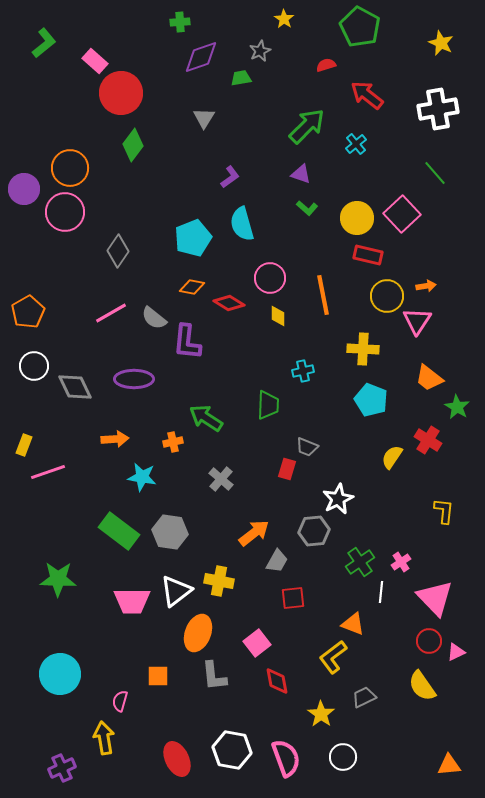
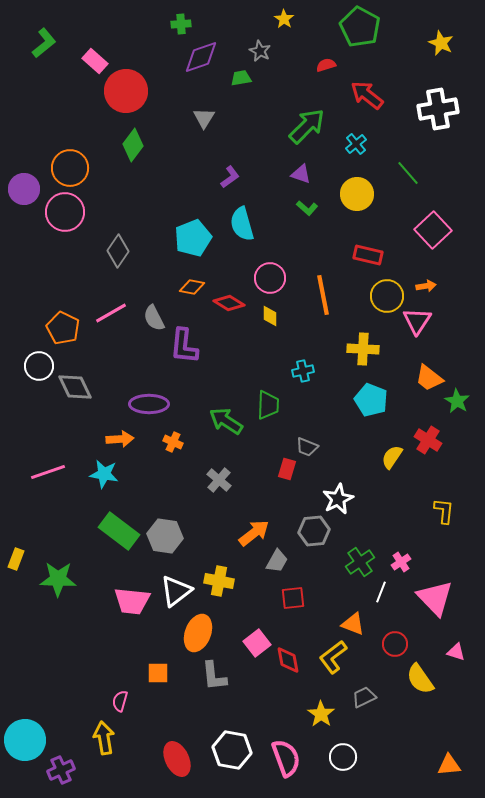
green cross at (180, 22): moved 1 px right, 2 px down
gray star at (260, 51): rotated 20 degrees counterclockwise
red circle at (121, 93): moved 5 px right, 2 px up
green line at (435, 173): moved 27 px left
pink square at (402, 214): moved 31 px right, 16 px down
yellow circle at (357, 218): moved 24 px up
orange pentagon at (28, 312): moved 35 px right, 16 px down; rotated 16 degrees counterclockwise
yellow diamond at (278, 316): moved 8 px left
gray semicircle at (154, 318): rotated 24 degrees clockwise
purple L-shape at (187, 342): moved 3 px left, 4 px down
white circle at (34, 366): moved 5 px right
purple ellipse at (134, 379): moved 15 px right, 25 px down
green star at (457, 407): moved 6 px up
green arrow at (206, 418): moved 20 px right, 3 px down
orange arrow at (115, 439): moved 5 px right
orange cross at (173, 442): rotated 36 degrees clockwise
yellow rectangle at (24, 445): moved 8 px left, 114 px down
cyan star at (142, 477): moved 38 px left, 3 px up
gray cross at (221, 479): moved 2 px left, 1 px down
gray hexagon at (170, 532): moved 5 px left, 4 px down
white line at (381, 592): rotated 15 degrees clockwise
pink trapezoid at (132, 601): rotated 6 degrees clockwise
red circle at (429, 641): moved 34 px left, 3 px down
pink triangle at (456, 652): rotated 42 degrees clockwise
cyan circle at (60, 674): moved 35 px left, 66 px down
orange square at (158, 676): moved 3 px up
red diamond at (277, 681): moved 11 px right, 21 px up
yellow semicircle at (422, 686): moved 2 px left, 7 px up
purple cross at (62, 768): moved 1 px left, 2 px down
